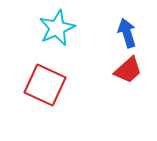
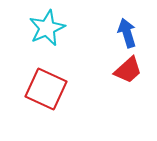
cyan star: moved 10 px left
red square: moved 1 px right, 4 px down
